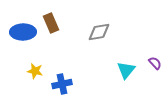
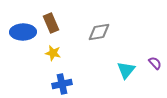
yellow star: moved 18 px right, 18 px up
